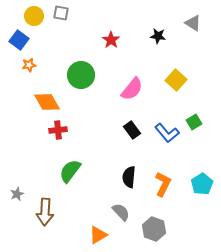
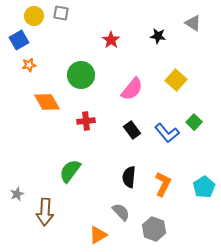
blue square: rotated 24 degrees clockwise
green square: rotated 14 degrees counterclockwise
red cross: moved 28 px right, 9 px up
cyan pentagon: moved 2 px right, 3 px down
